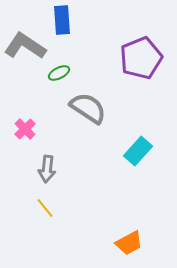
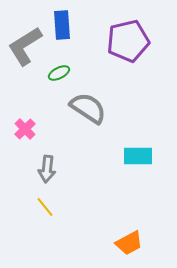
blue rectangle: moved 5 px down
gray L-shape: rotated 66 degrees counterclockwise
purple pentagon: moved 13 px left, 17 px up; rotated 9 degrees clockwise
cyan rectangle: moved 5 px down; rotated 48 degrees clockwise
yellow line: moved 1 px up
